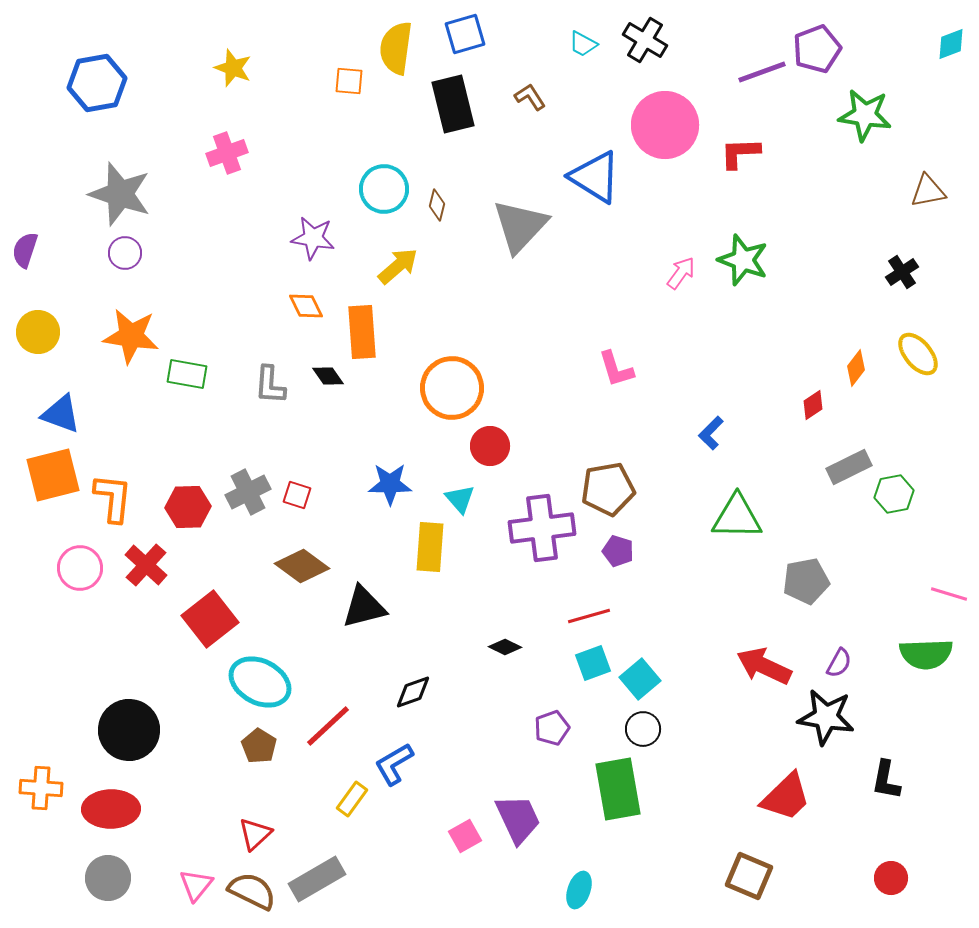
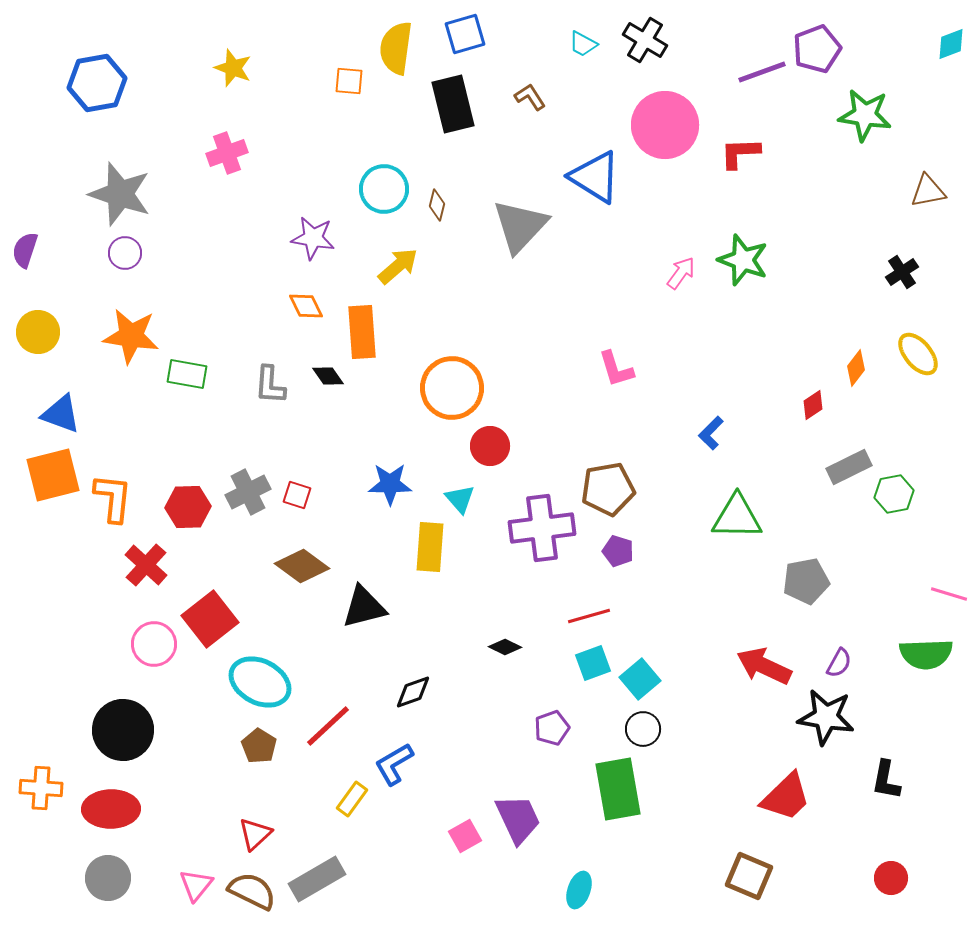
pink circle at (80, 568): moved 74 px right, 76 px down
black circle at (129, 730): moved 6 px left
